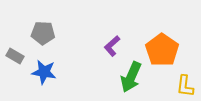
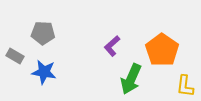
green arrow: moved 2 px down
